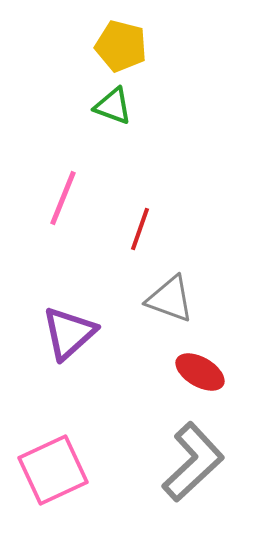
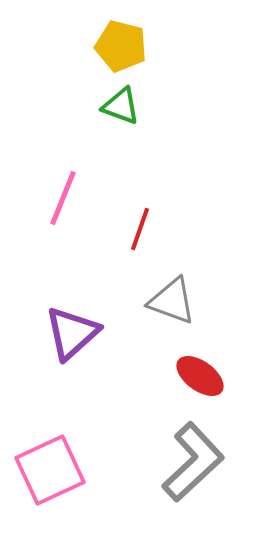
green triangle: moved 8 px right
gray triangle: moved 2 px right, 2 px down
purple triangle: moved 3 px right
red ellipse: moved 4 px down; rotated 6 degrees clockwise
pink square: moved 3 px left
